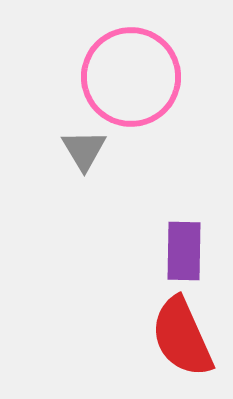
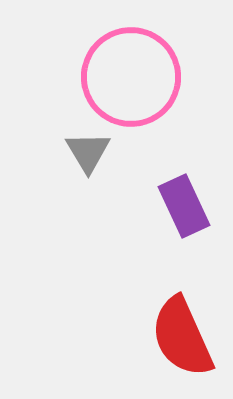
gray triangle: moved 4 px right, 2 px down
purple rectangle: moved 45 px up; rotated 26 degrees counterclockwise
